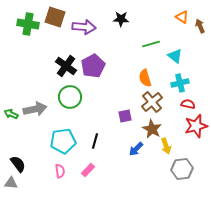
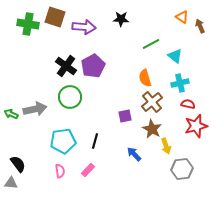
green line: rotated 12 degrees counterclockwise
blue arrow: moved 2 px left, 5 px down; rotated 91 degrees clockwise
